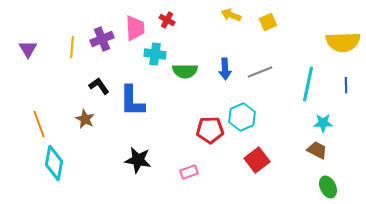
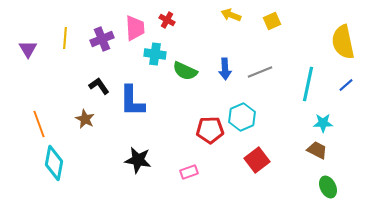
yellow square: moved 4 px right, 1 px up
yellow semicircle: rotated 80 degrees clockwise
yellow line: moved 7 px left, 9 px up
green semicircle: rotated 25 degrees clockwise
blue line: rotated 49 degrees clockwise
